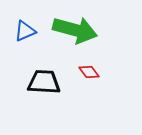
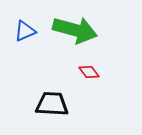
black trapezoid: moved 8 px right, 22 px down
